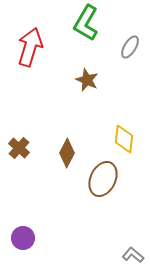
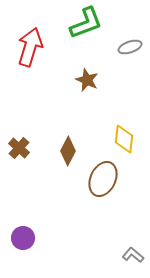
green L-shape: rotated 141 degrees counterclockwise
gray ellipse: rotated 40 degrees clockwise
brown diamond: moved 1 px right, 2 px up
